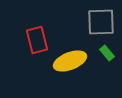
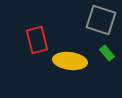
gray square: moved 2 px up; rotated 20 degrees clockwise
yellow ellipse: rotated 28 degrees clockwise
